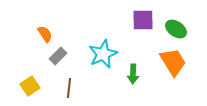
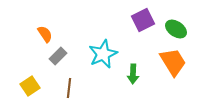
purple square: rotated 25 degrees counterclockwise
